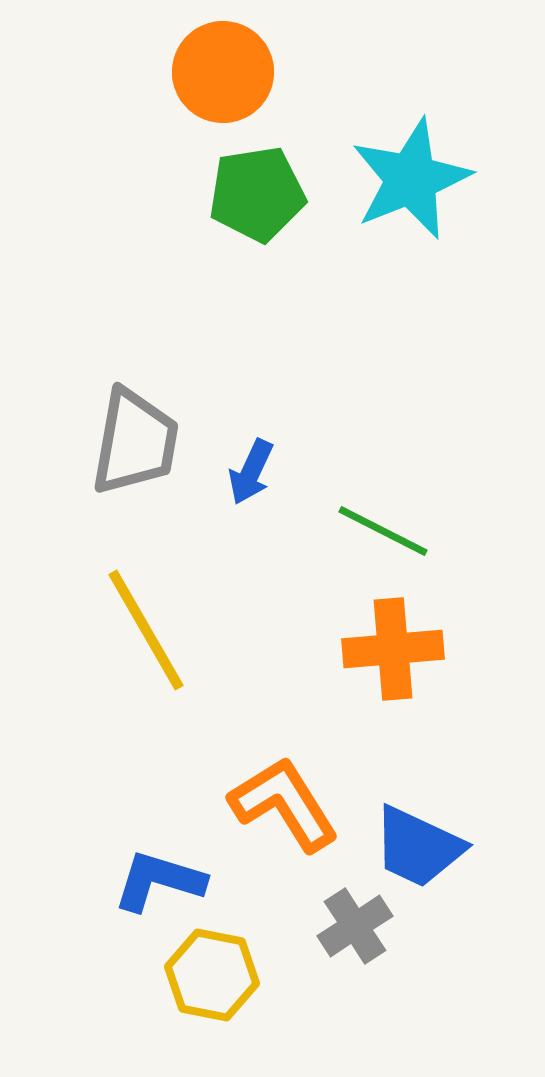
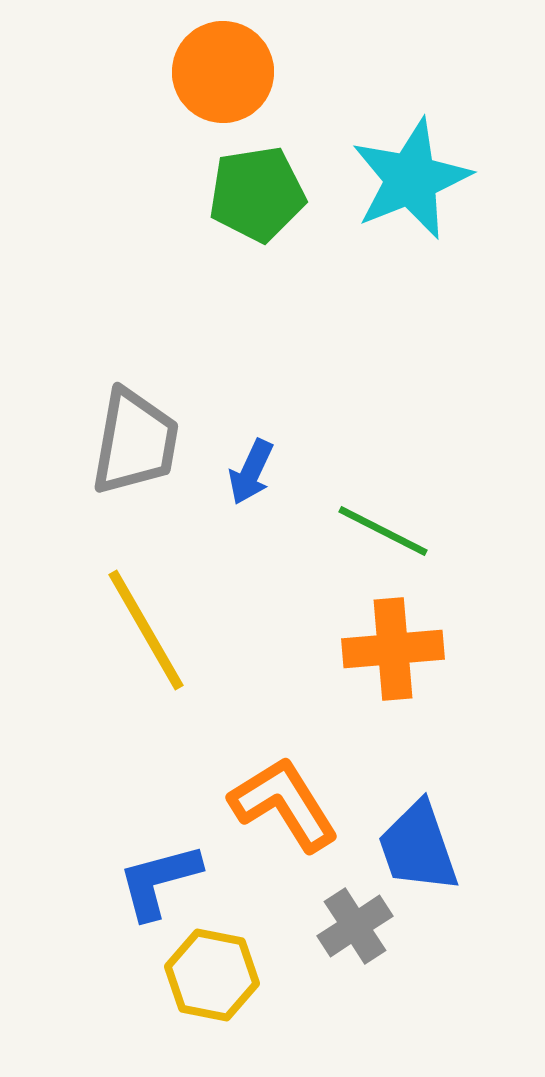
blue trapezoid: rotated 46 degrees clockwise
blue L-shape: rotated 32 degrees counterclockwise
